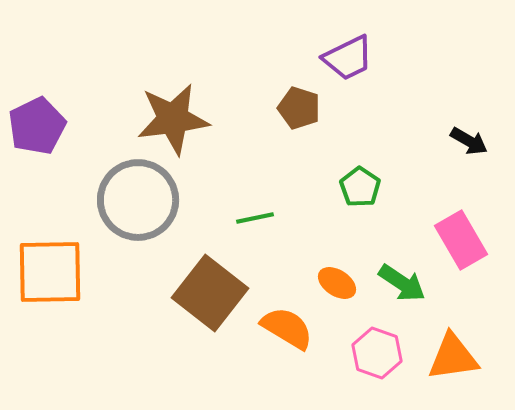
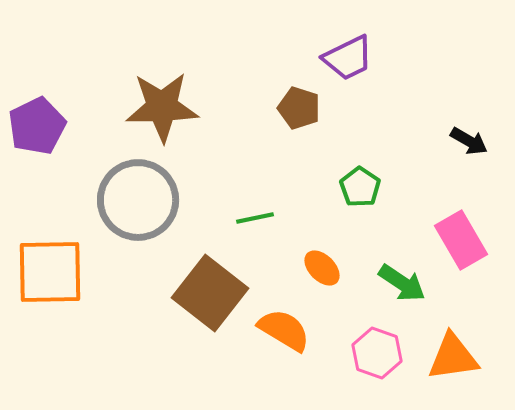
brown star: moved 11 px left, 12 px up; rotated 6 degrees clockwise
orange ellipse: moved 15 px left, 15 px up; rotated 12 degrees clockwise
orange semicircle: moved 3 px left, 2 px down
